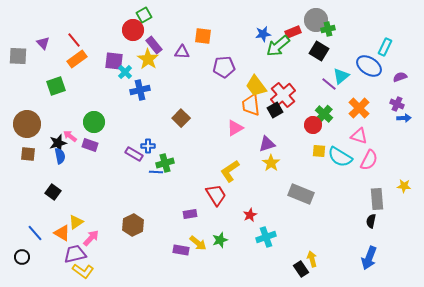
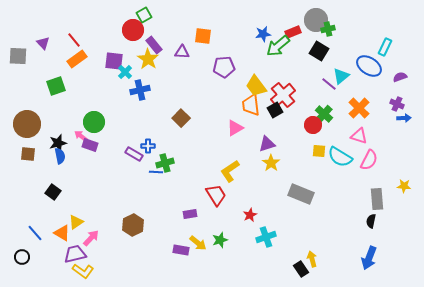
pink arrow at (70, 136): moved 11 px right
